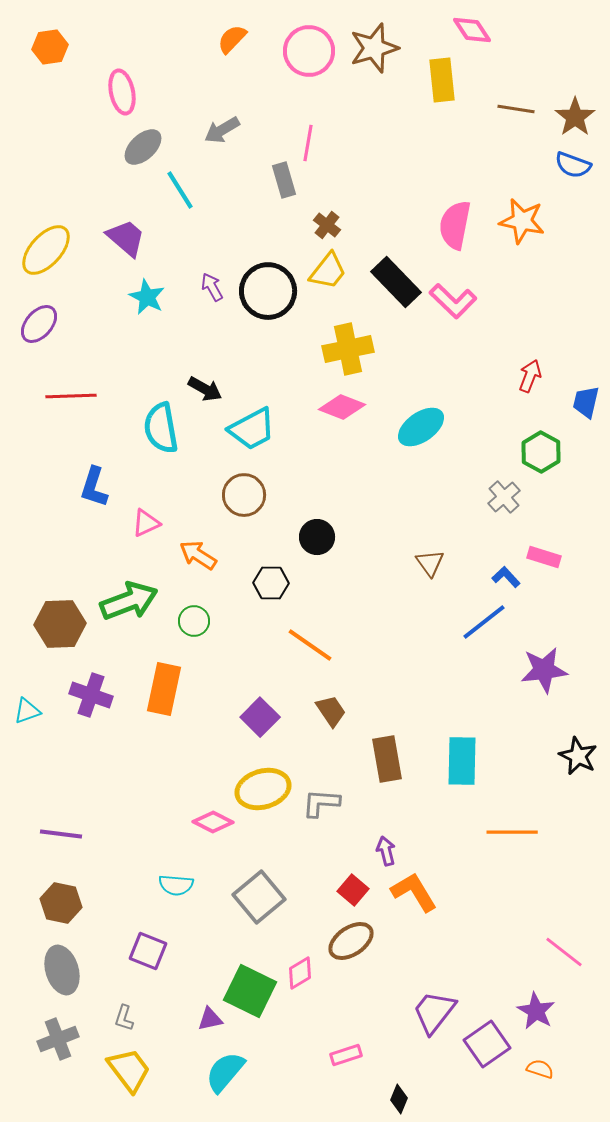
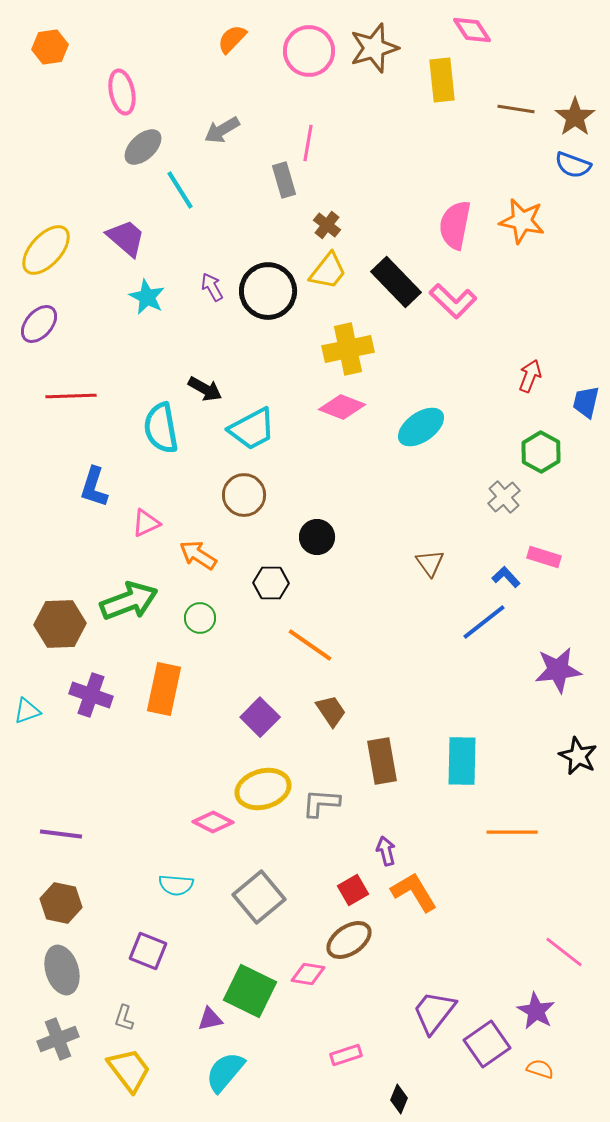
green circle at (194, 621): moved 6 px right, 3 px up
purple star at (544, 670): moved 14 px right
brown rectangle at (387, 759): moved 5 px left, 2 px down
red square at (353, 890): rotated 20 degrees clockwise
brown ellipse at (351, 941): moved 2 px left, 1 px up
pink diamond at (300, 973): moved 8 px right, 1 px down; rotated 40 degrees clockwise
